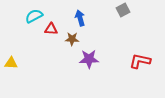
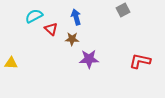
blue arrow: moved 4 px left, 1 px up
red triangle: rotated 40 degrees clockwise
